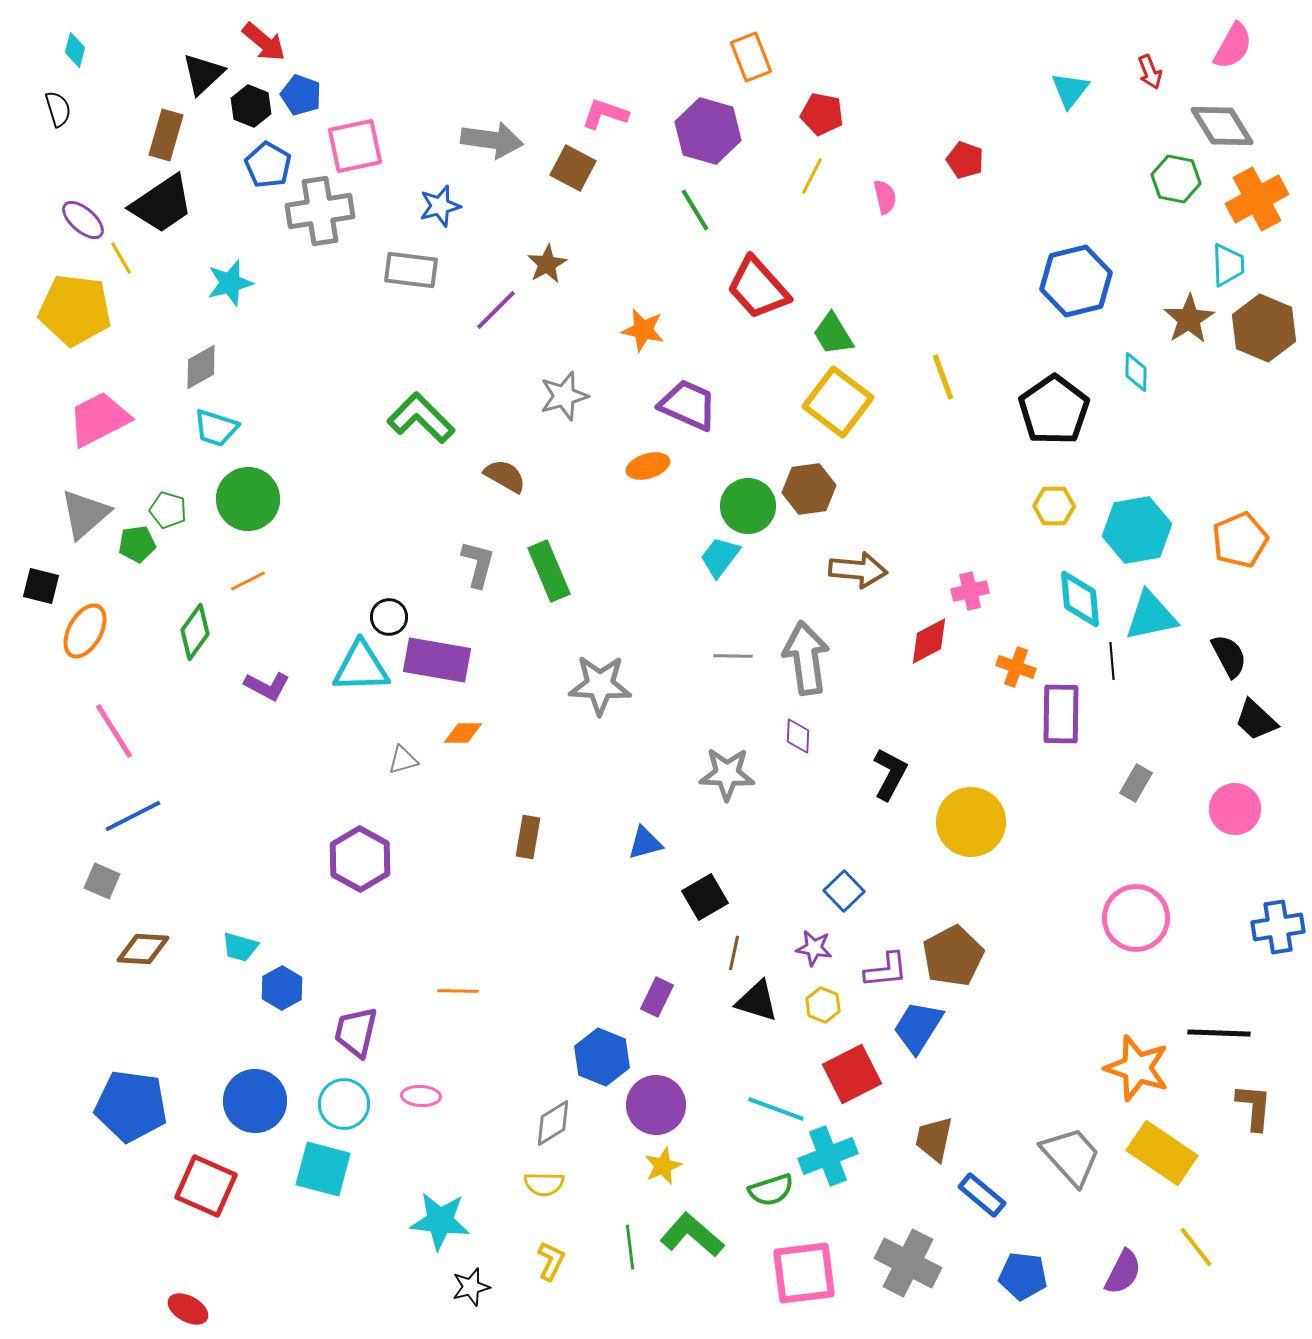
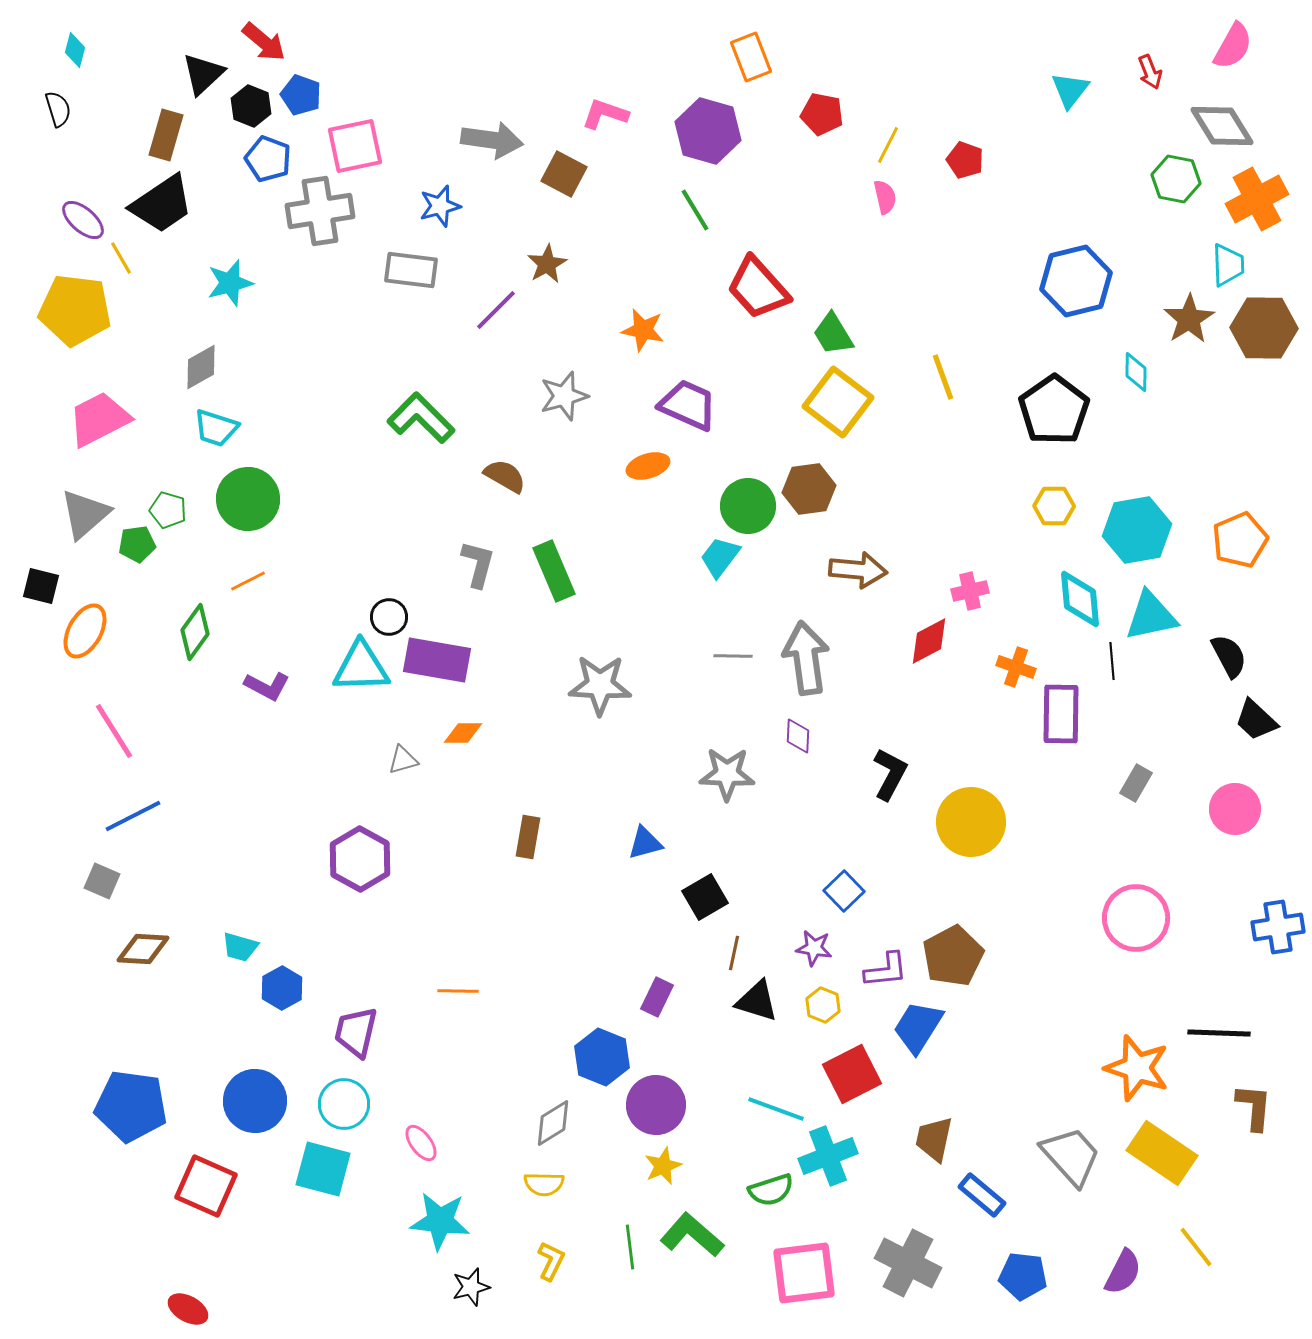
blue pentagon at (268, 165): moved 6 px up; rotated 9 degrees counterclockwise
brown square at (573, 168): moved 9 px left, 6 px down
yellow line at (812, 176): moved 76 px right, 31 px up
brown hexagon at (1264, 328): rotated 22 degrees counterclockwise
green rectangle at (549, 571): moved 5 px right
pink ellipse at (421, 1096): moved 47 px down; rotated 51 degrees clockwise
